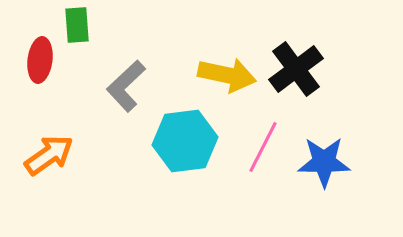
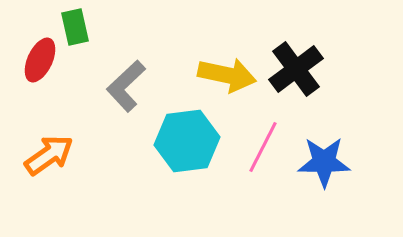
green rectangle: moved 2 px left, 2 px down; rotated 9 degrees counterclockwise
red ellipse: rotated 18 degrees clockwise
cyan hexagon: moved 2 px right
